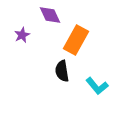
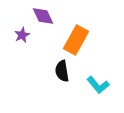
purple diamond: moved 7 px left, 1 px down
cyan L-shape: moved 1 px right, 1 px up
